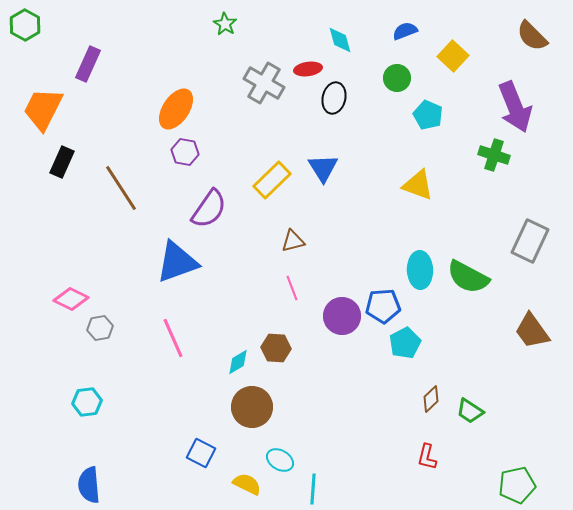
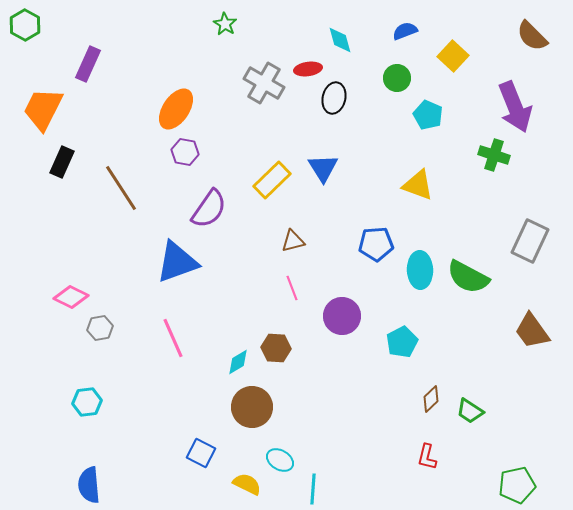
pink diamond at (71, 299): moved 2 px up
blue pentagon at (383, 306): moved 7 px left, 62 px up
cyan pentagon at (405, 343): moved 3 px left, 1 px up
